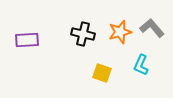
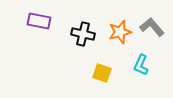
gray L-shape: moved 1 px up
purple rectangle: moved 12 px right, 19 px up; rotated 15 degrees clockwise
